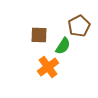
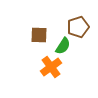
brown pentagon: moved 1 px left, 1 px down; rotated 10 degrees clockwise
orange cross: moved 3 px right
